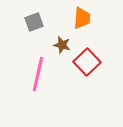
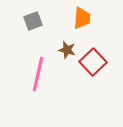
gray square: moved 1 px left, 1 px up
brown star: moved 5 px right, 5 px down
red square: moved 6 px right
